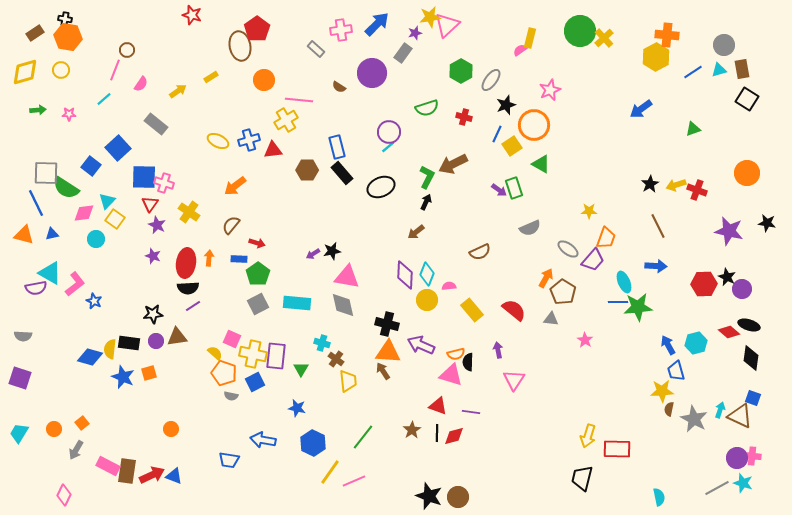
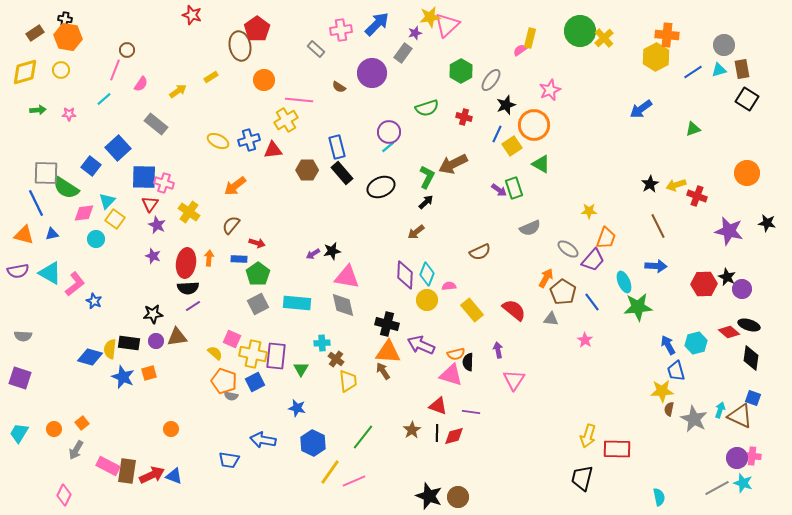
red cross at (697, 190): moved 6 px down
black arrow at (426, 202): rotated 21 degrees clockwise
purple semicircle at (36, 288): moved 18 px left, 17 px up
blue line at (618, 302): moved 26 px left; rotated 54 degrees clockwise
cyan cross at (322, 343): rotated 21 degrees counterclockwise
orange pentagon at (224, 373): moved 8 px down
